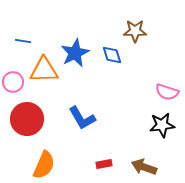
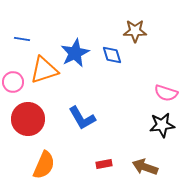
blue line: moved 1 px left, 2 px up
orange triangle: rotated 16 degrees counterclockwise
pink semicircle: moved 1 px left, 1 px down
red circle: moved 1 px right
brown arrow: moved 1 px right
